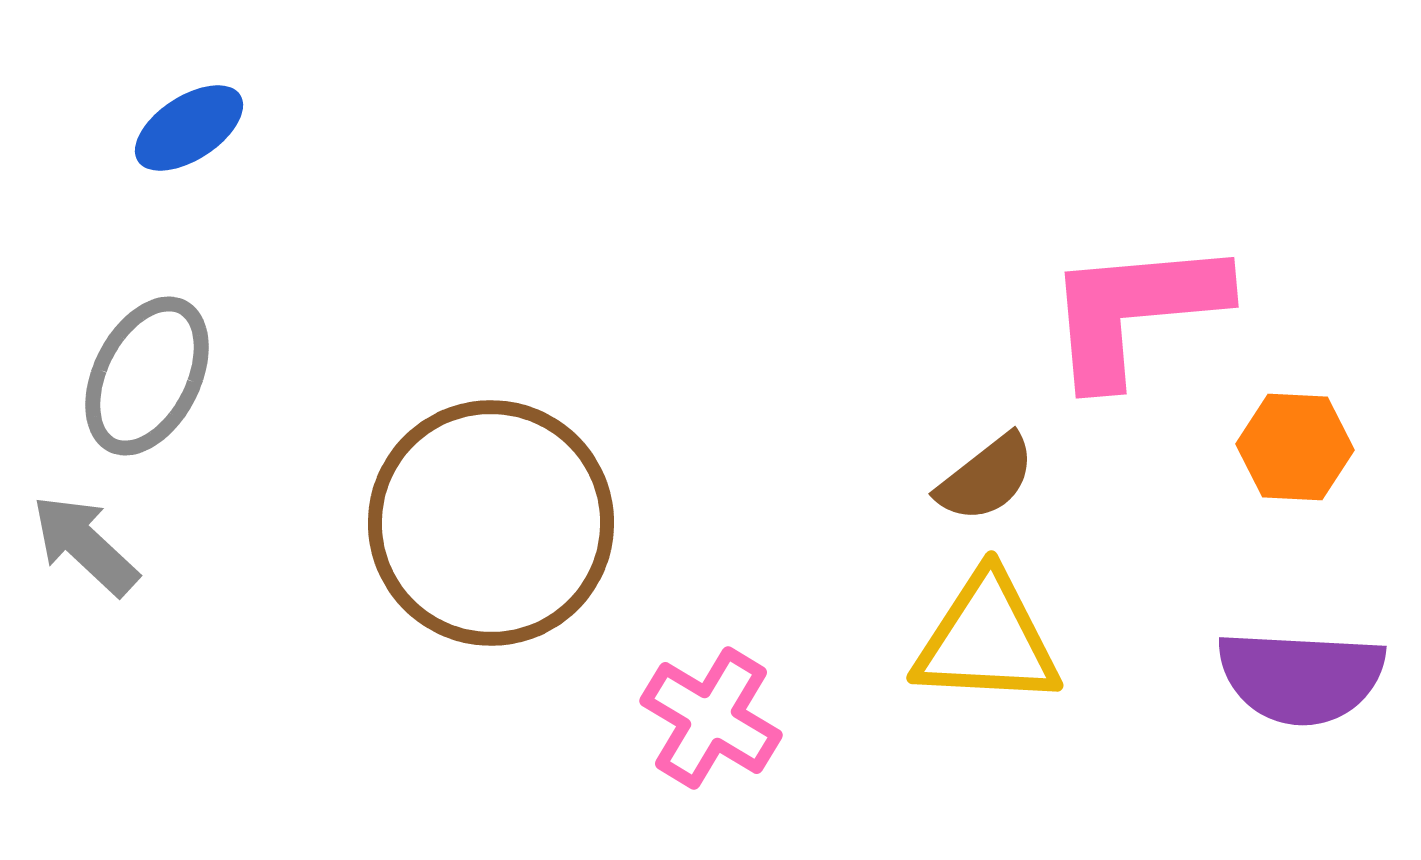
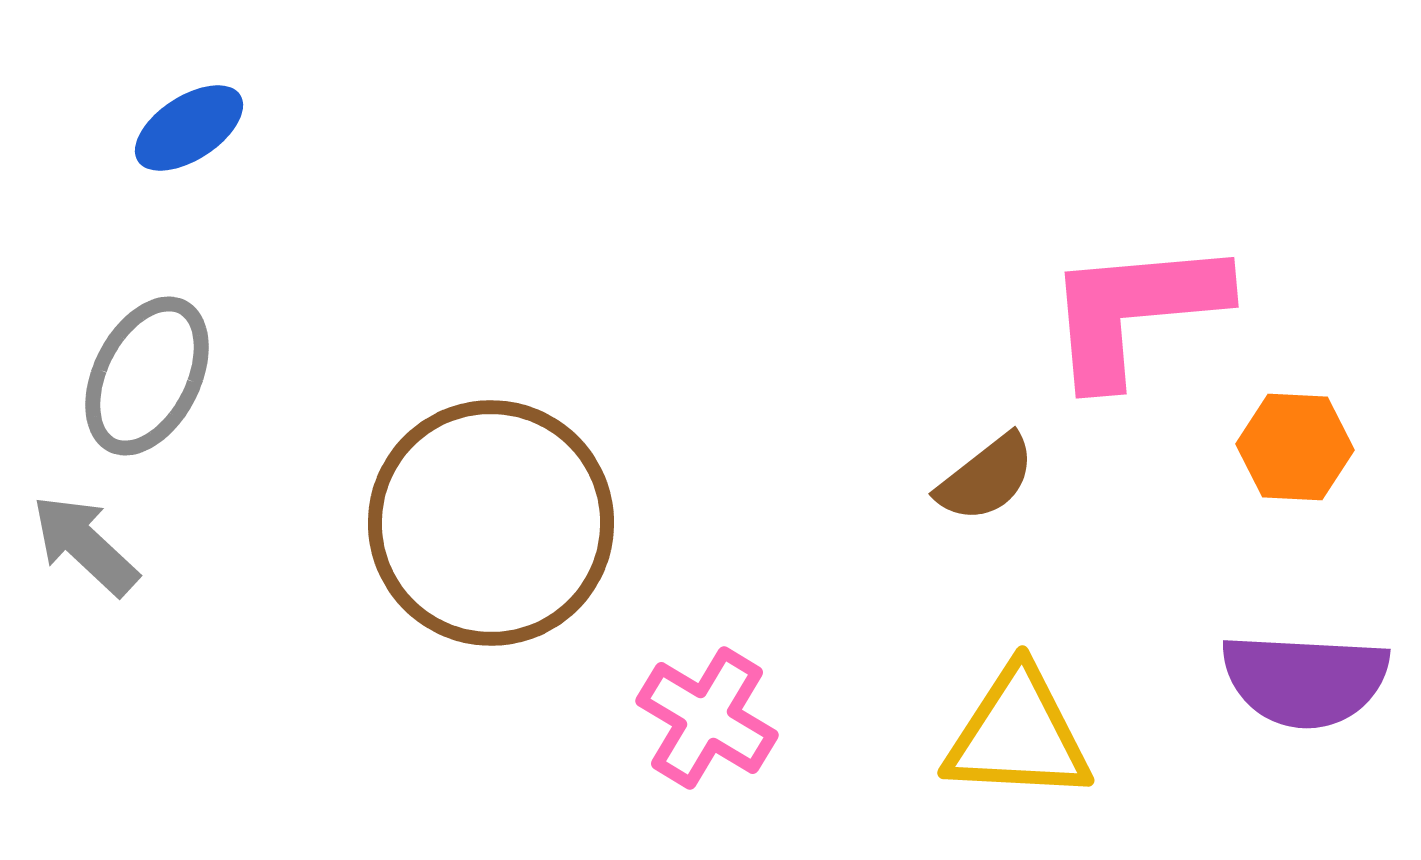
yellow triangle: moved 31 px right, 95 px down
purple semicircle: moved 4 px right, 3 px down
pink cross: moved 4 px left
